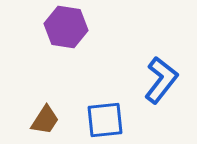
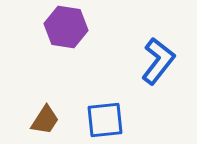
blue L-shape: moved 3 px left, 19 px up
